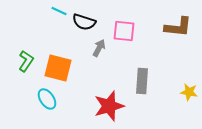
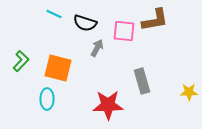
cyan line: moved 5 px left, 3 px down
black semicircle: moved 1 px right, 1 px down
brown L-shape: moved 23 px left, 7 px up; rotated 16 degrees counterclockwise
gray arrow: moved 2 px left
green L-shape: moved 5 px left; rotated 10 degrees clockwise
gray rectangle: rotated 20 degrees counterclockwise
yellow star: rotated 12 degrees counterclockwise
cyan ellipse: rotated 35 degrees clockwise
red star: moved 1 px left, 1 px up; rotated 16 degrees clockwise
